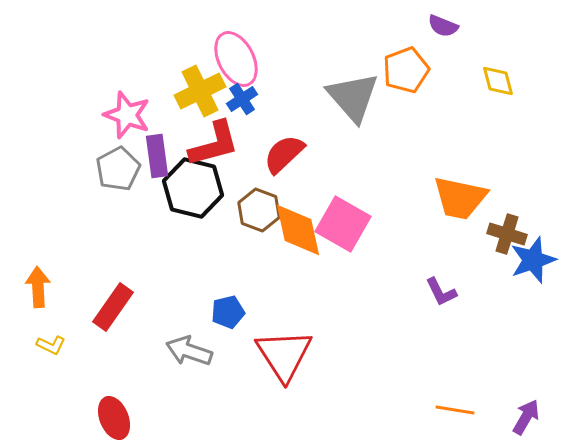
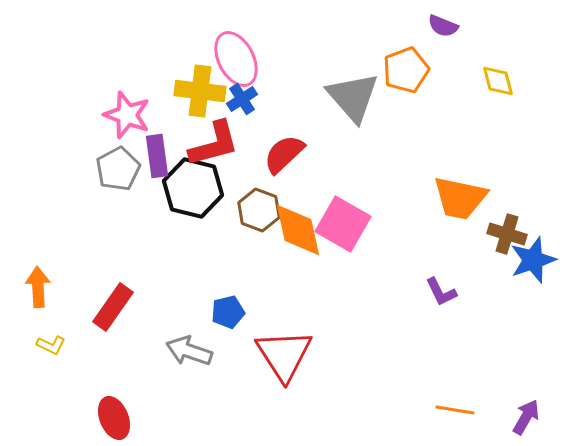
yellow cross: rotated 33 degrees clockwise
